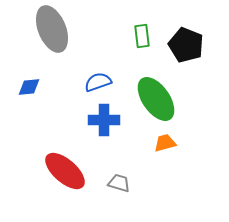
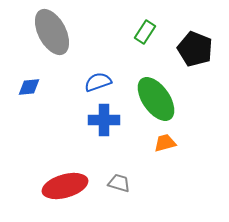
gray ellipse: moved 3 px down; rotated 6 degrees counterclockwise
green rectangle: moved 3 px right, 4 px up; rotated 40 degrees clockwise
black pentagon: moved 9 px right, 4 px down
red ellipse: moved 15 px down; rotated 57 degrees counterclockwise
